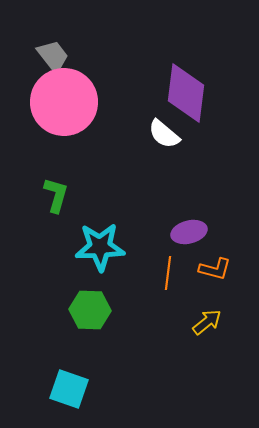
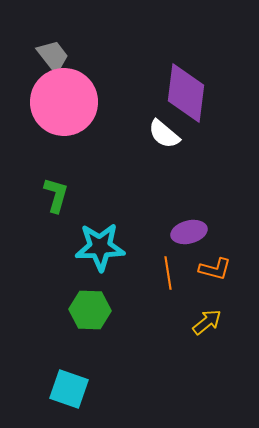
orange line: rotated 16 degrees counterclockwise
